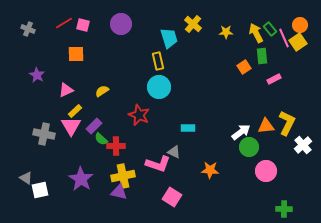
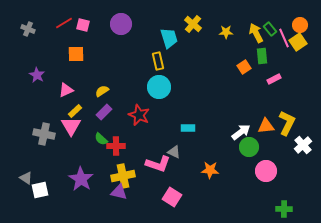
purple rectangle at (94, 126): moved 10 px right, 14 px up
